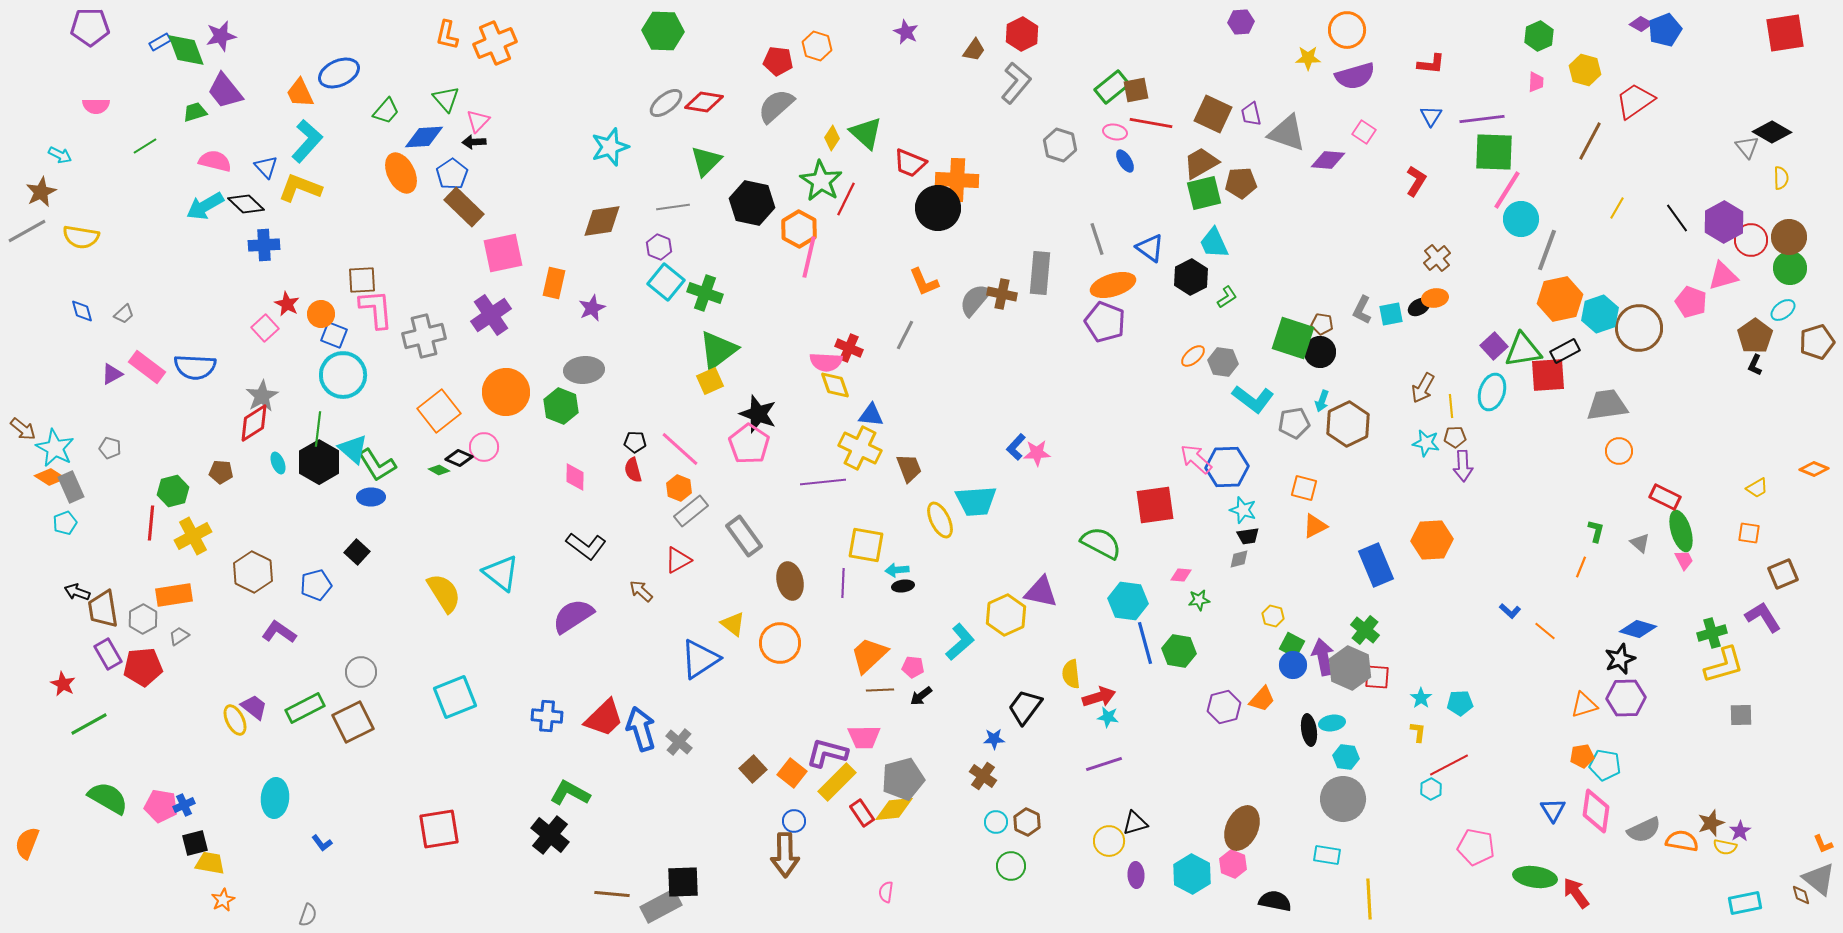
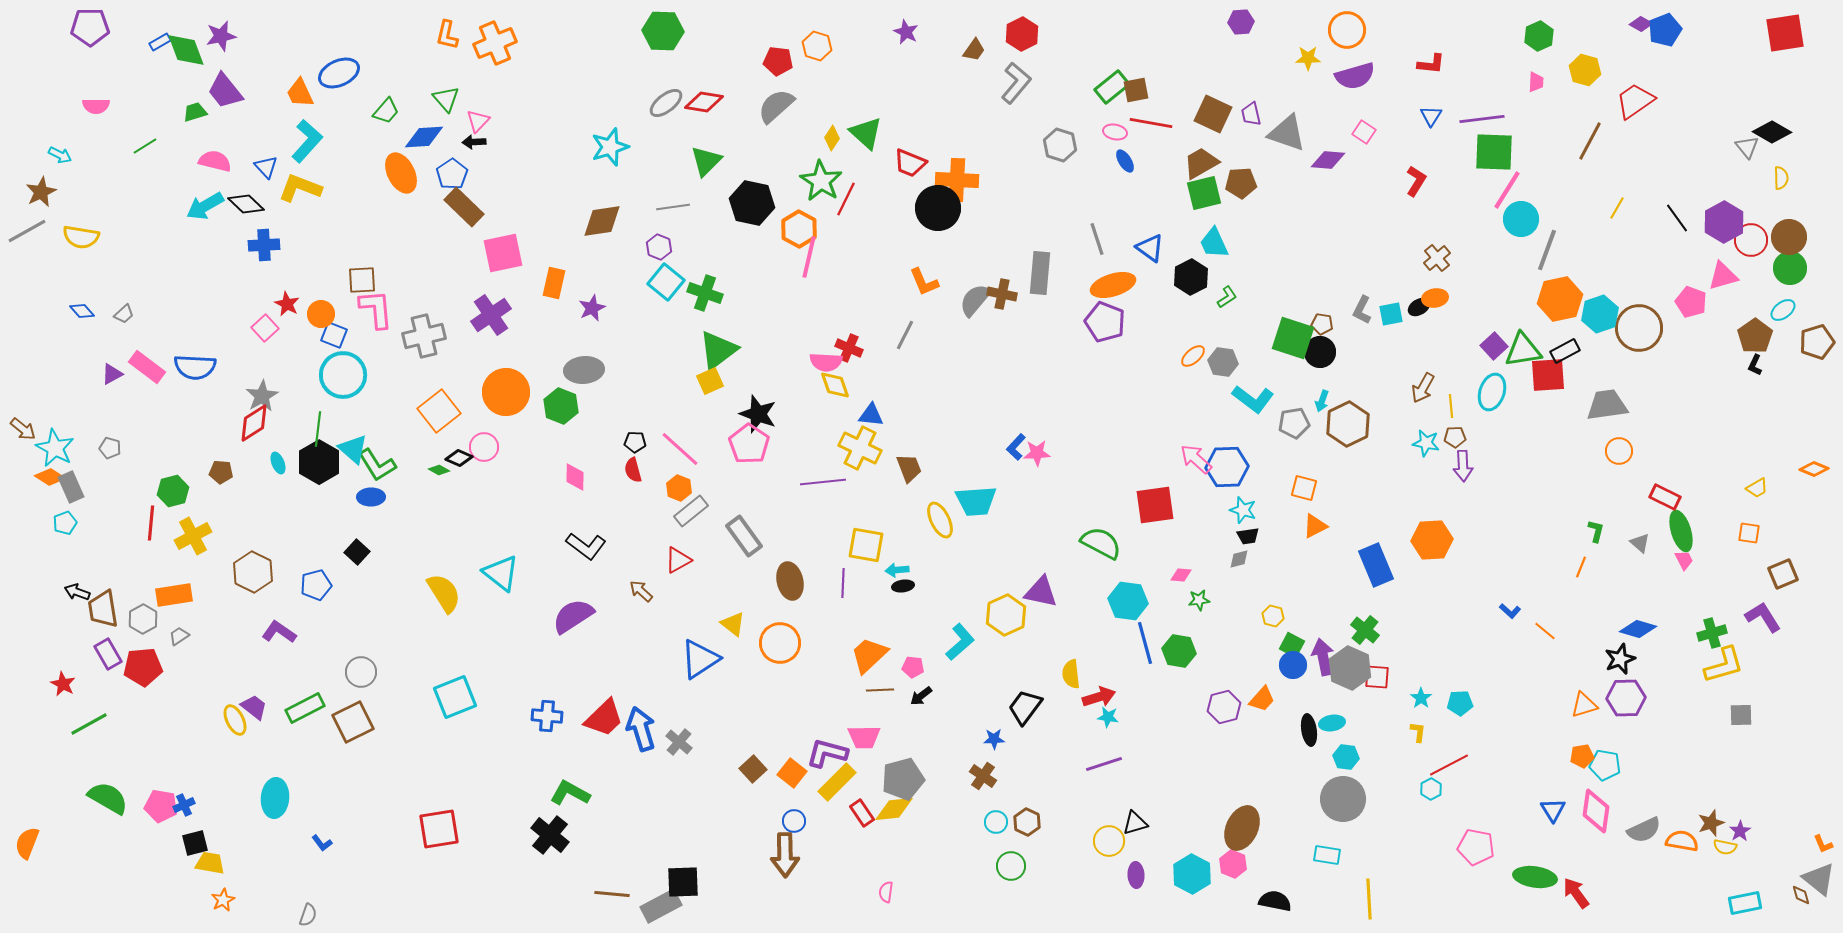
blue diamond at (82, 311): rotated 25 degrees counterclockwise
